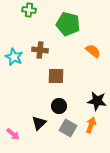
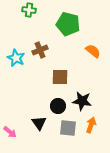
brown cross: rotated 28 degrees counterclockwise
cyan star: moved 2 px right, 1 px down
brown square: moved 4 px right, 1 px down
black star: moved 15 px left
black circle: moved 1 px left
black triangle: rotated 21 degrees counterclockwise
gray square: rotated 24 degrees counterclockwise
pink arrow: moved 3 px left, 2 px up
